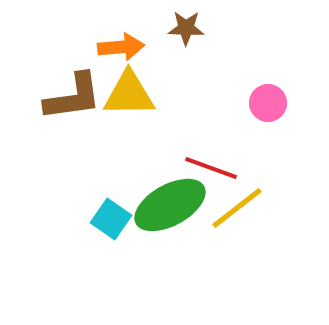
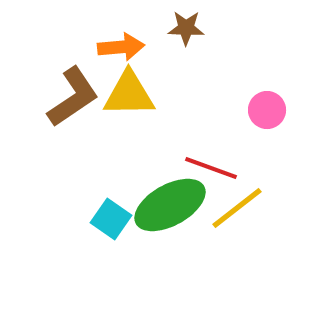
brown L-shape: rotated 26 degrees counterclockwise
pink circle: moved 1 px left, 7 px down
